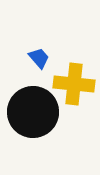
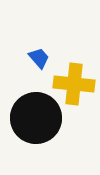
black circle: moved 3 px right, 6 px down
